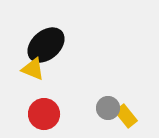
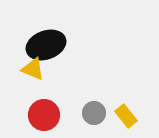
black ellipse: rotated 21 degrees clockwise
gray circle: moved 14 px left, 5 px down
red circle: moved 1 px down
